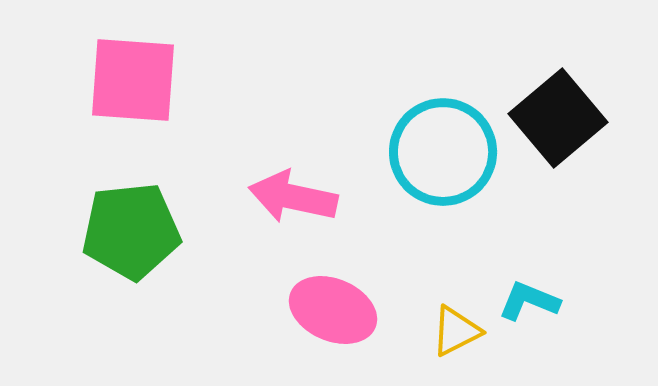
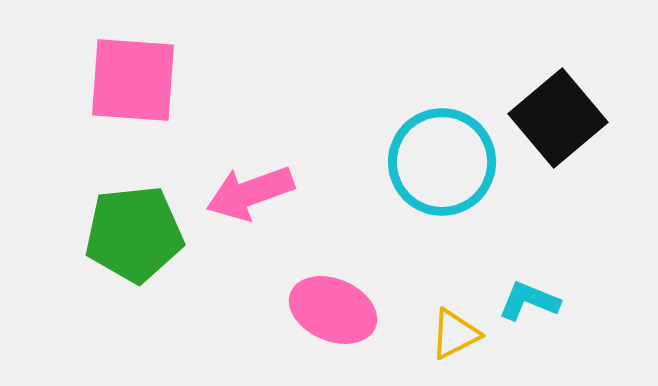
cyan circle: moved 1 px left, 10 px down
pink arrow: moved 43 px left, 4 px up; rotated 32 degrees counterclockwise
green pentagon: moved 3 px right, 3 px down
yellow triangle: moved 1 px left, 3 px down
